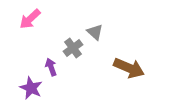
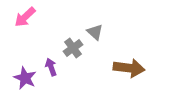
pink arrow: moved 5 px left, 2 px up
brown arrow: rotated 16 degrees counterclockwise
purple star: moved 6 px left, 10 px up
